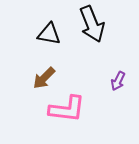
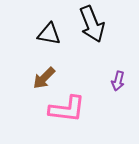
purple arrow: rotated 12 degrees counterclockwise
